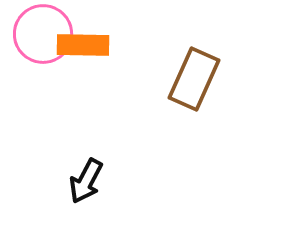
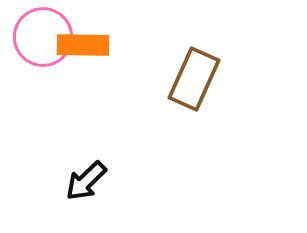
pink circle: moved 3 px down
black arrow: rotated 18 degrees clockwise
